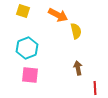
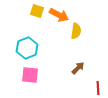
yellow square: moved 14 px right
orange arrow: moved 1 px right
yellow semicircle: rotated 21 degrees clockwise
brown arrow: rotated 56 degrees clockwise
red line: moved 3 px right
